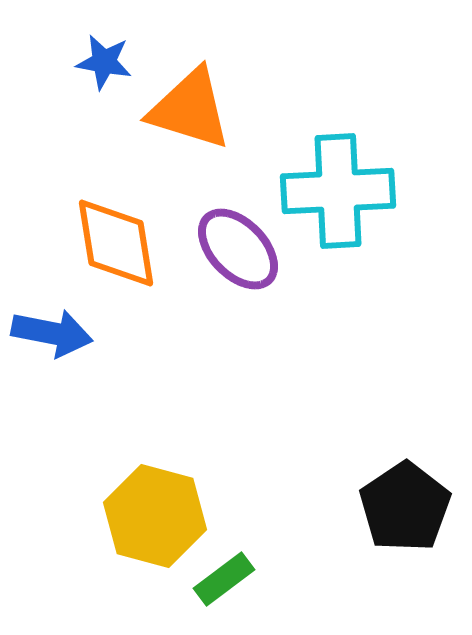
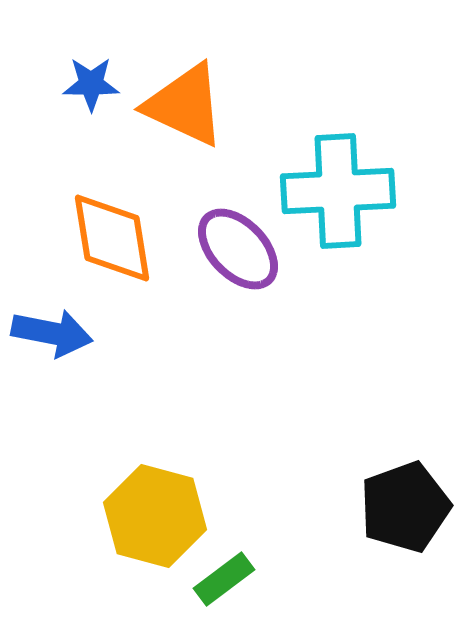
blue star: moved 13 px left, 22 px down; rotated 10 degrees counterclockwise
orange triangle: moved 5 px left, 4 px up; rotated 8 degrees clockwise
orange diamond: moved 4 px left, 5 px up
black pentagon: rotated 14 degrees clockwise
